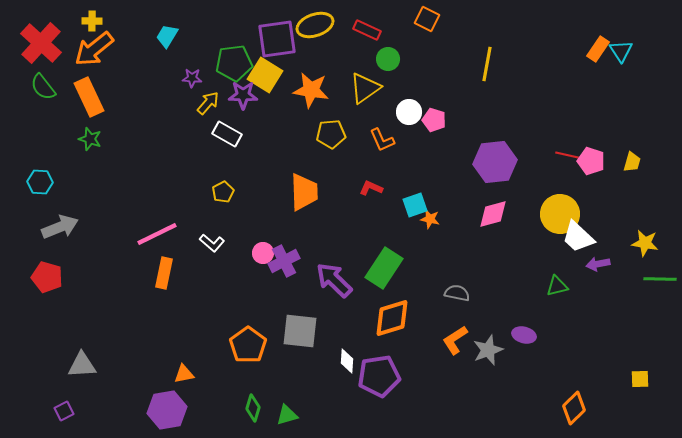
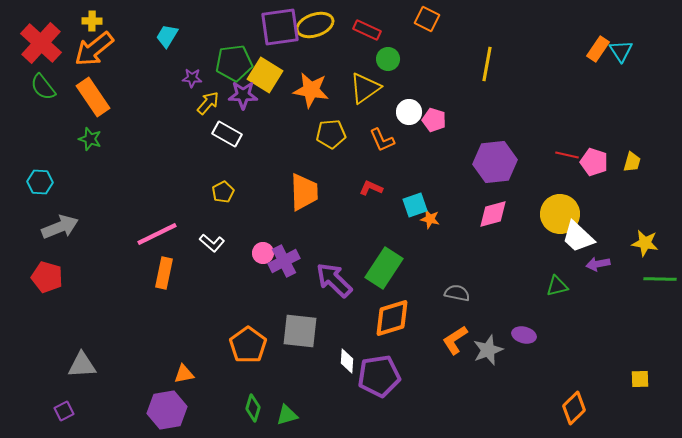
purple square at (277, 39): moved 3 px right, 12 px up
orange rectangle at (89, 97): moved 4 px right; rotated 9 degrees counterclockwise
pink pentagon at (591, 161): moved 3 px right, 1 px down
